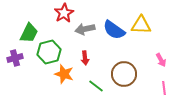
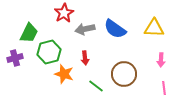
yellow triangle: moved 13 px right, 3 px down
blue semicircle: moved 1 px right, 1 px up
pink arrow: rotated 32 degrees clockwise
